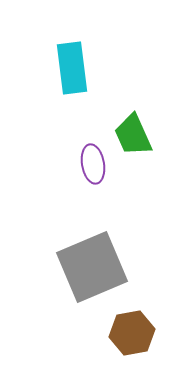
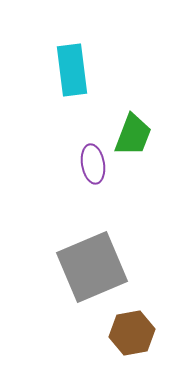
cyan rectangle: moved 2 px down
green trapezoid: rotated 135 degrees counterclockwise
